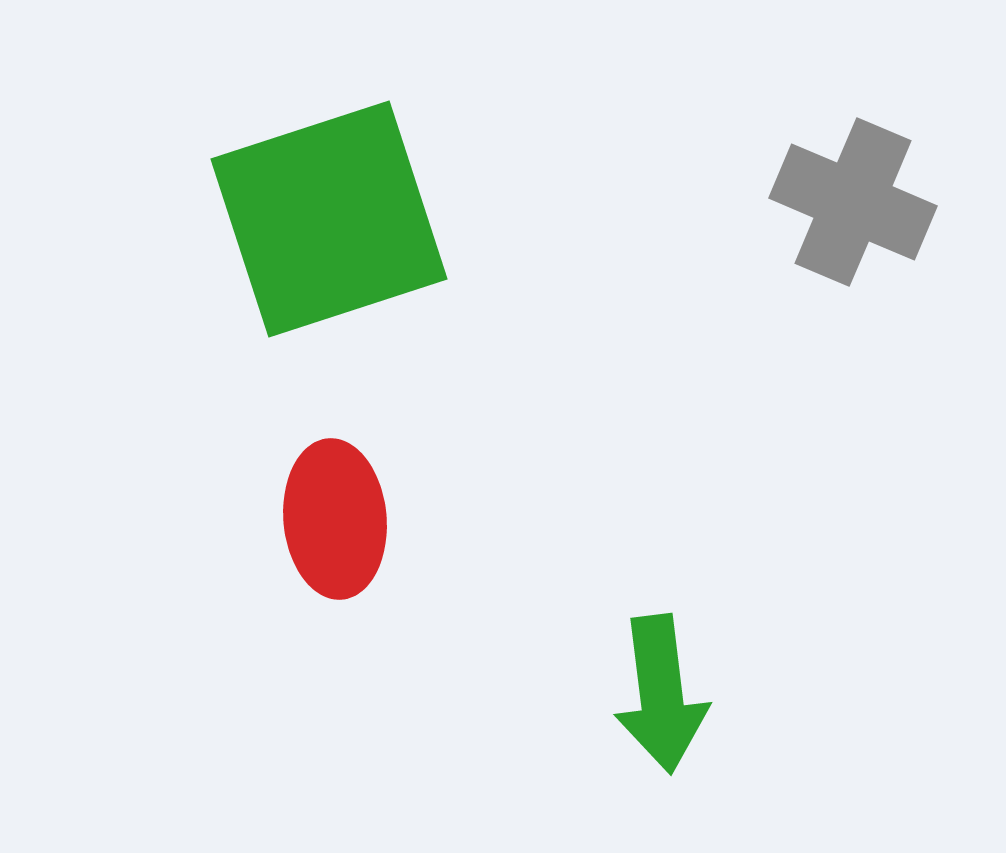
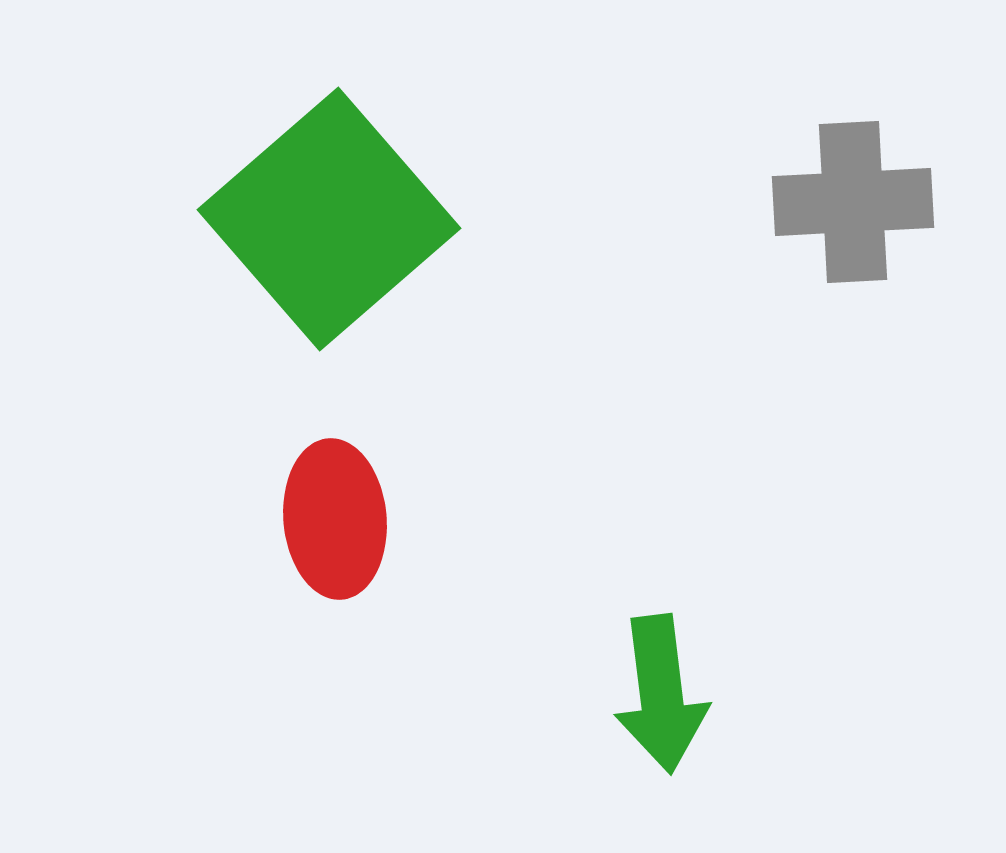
gray cross: rotated 26 degrees counterclockwise
green square: rotated 23 degrees counterclockwise
